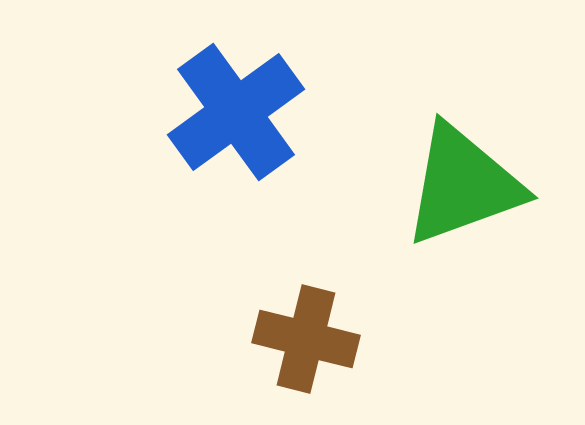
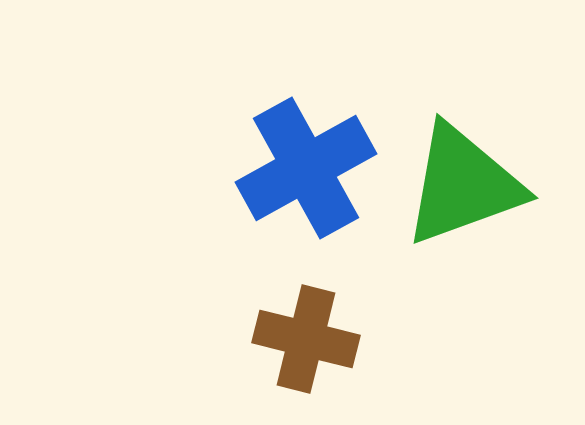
blue cross: moved 70 px right, 56 px down; rotated 7 degrees clockwise
